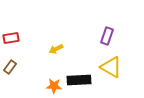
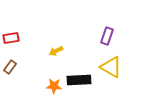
yellow arrow: moved 2 px down
